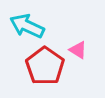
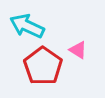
red pentagon: moved 2 px left
